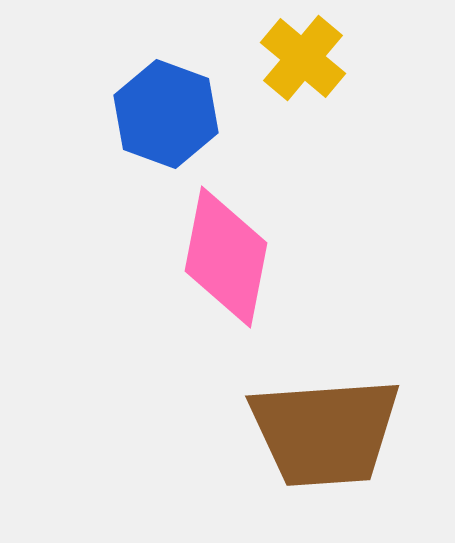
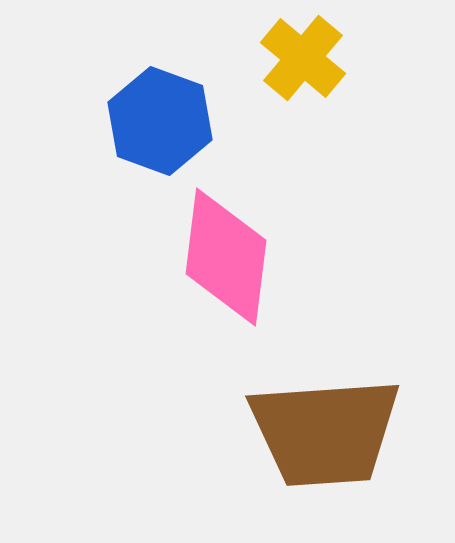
blue hexagon: moved 6 px left, 7 px down
pink diamond: rotated 4 degrees counterclockwise
